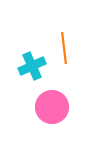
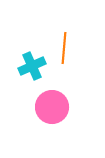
orange line: rotated 12 degrees clockwise
